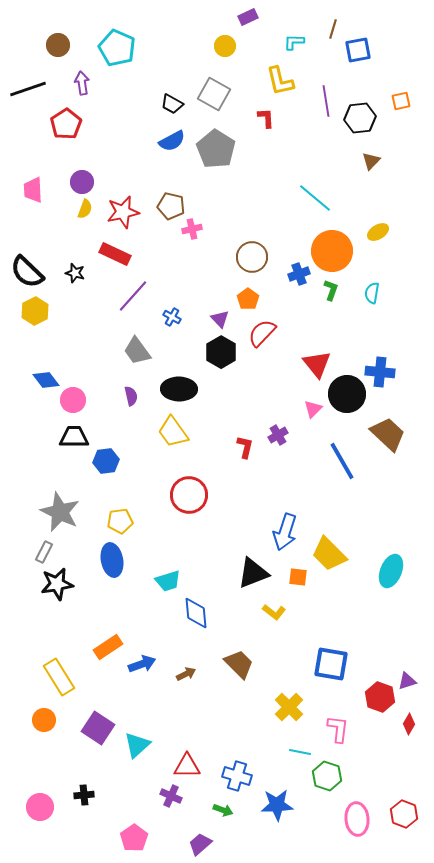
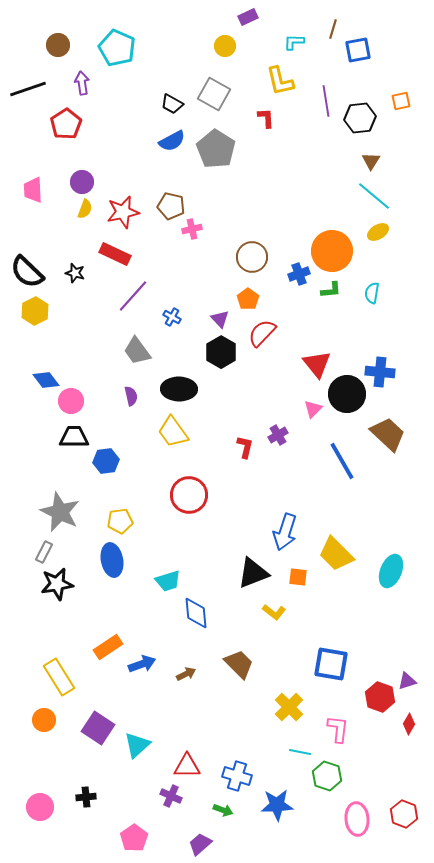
brown triangle at (371, 161): rotated 12 degrees counterclockwise
cyan line at (315, 198): moved 59 px right, 2 px up
green L-shape at (331, 290): rotated 65 degrees clockwise
pink circle at (73, 400): moved 2 px left, 1 px down
yellow trapezoid at (329, 554): moved 7 px right
black cross at (84, 795): moved 2 px right, 2 px down
